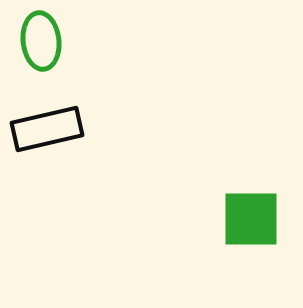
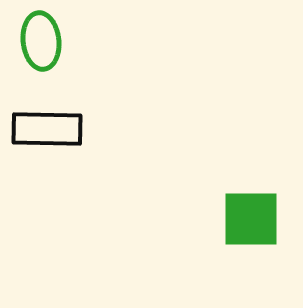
black rectangle: rotated 14 degrees clockwise
